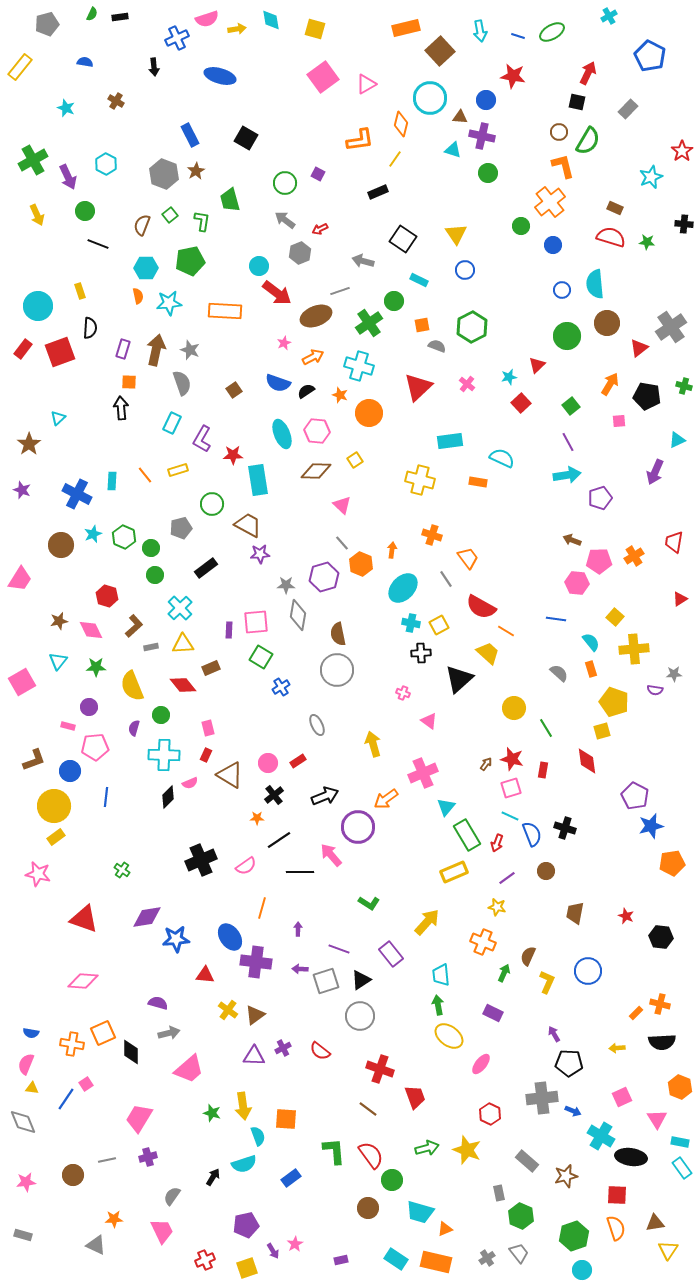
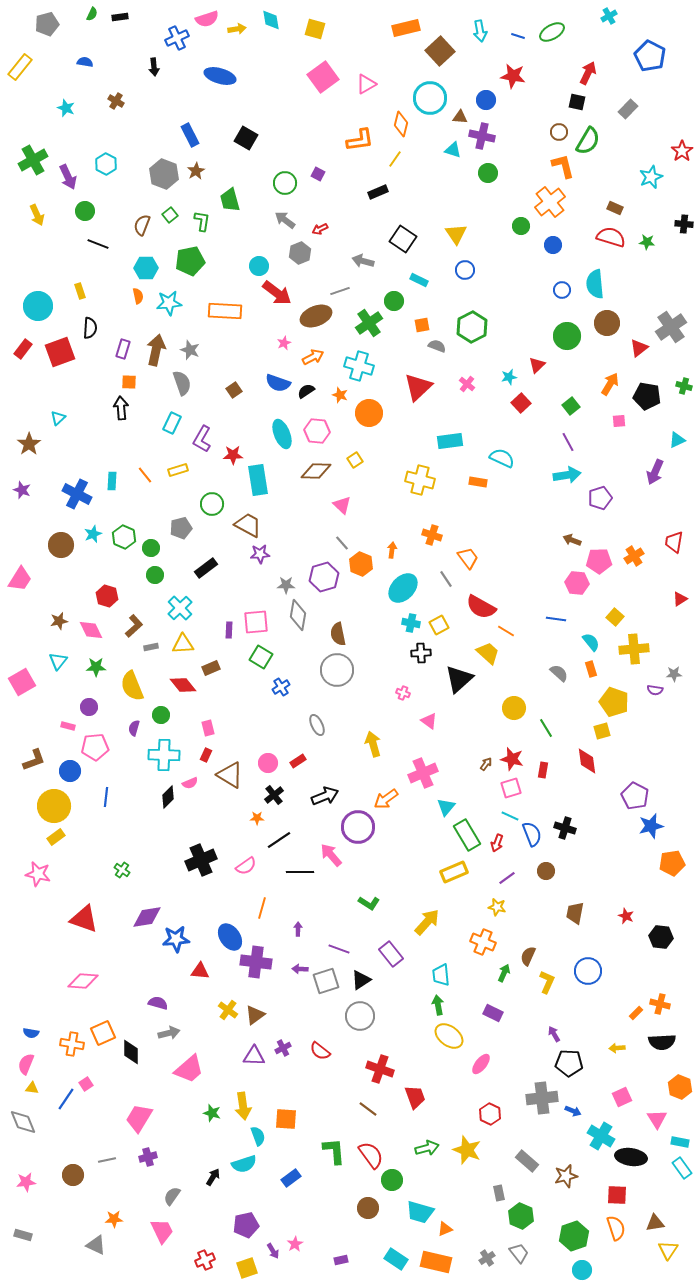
red triangle at (205, 975): moved 5 px left, 4 px up
